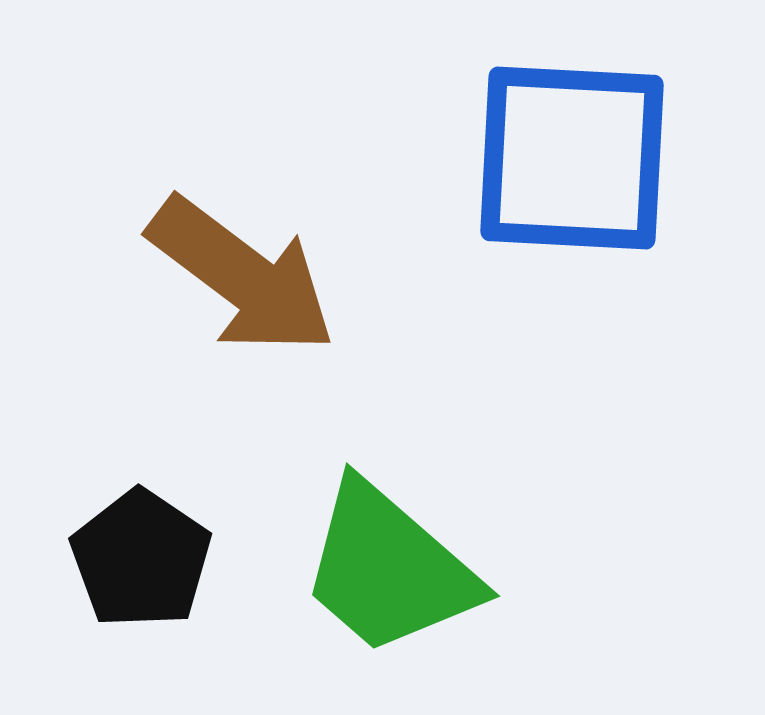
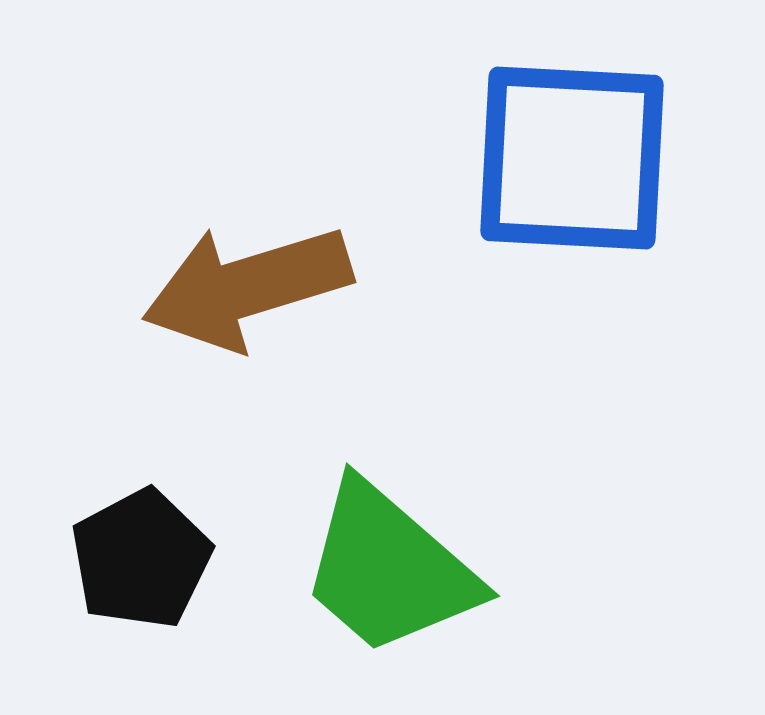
brown arrow: moved 5 px right, 11 px down; rotated 126 degrees clockwise
black pentagon: rotated 10 degrees clockwise
